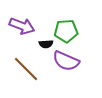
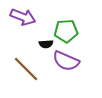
purple arrow: moved 1 px right, 9 px up
